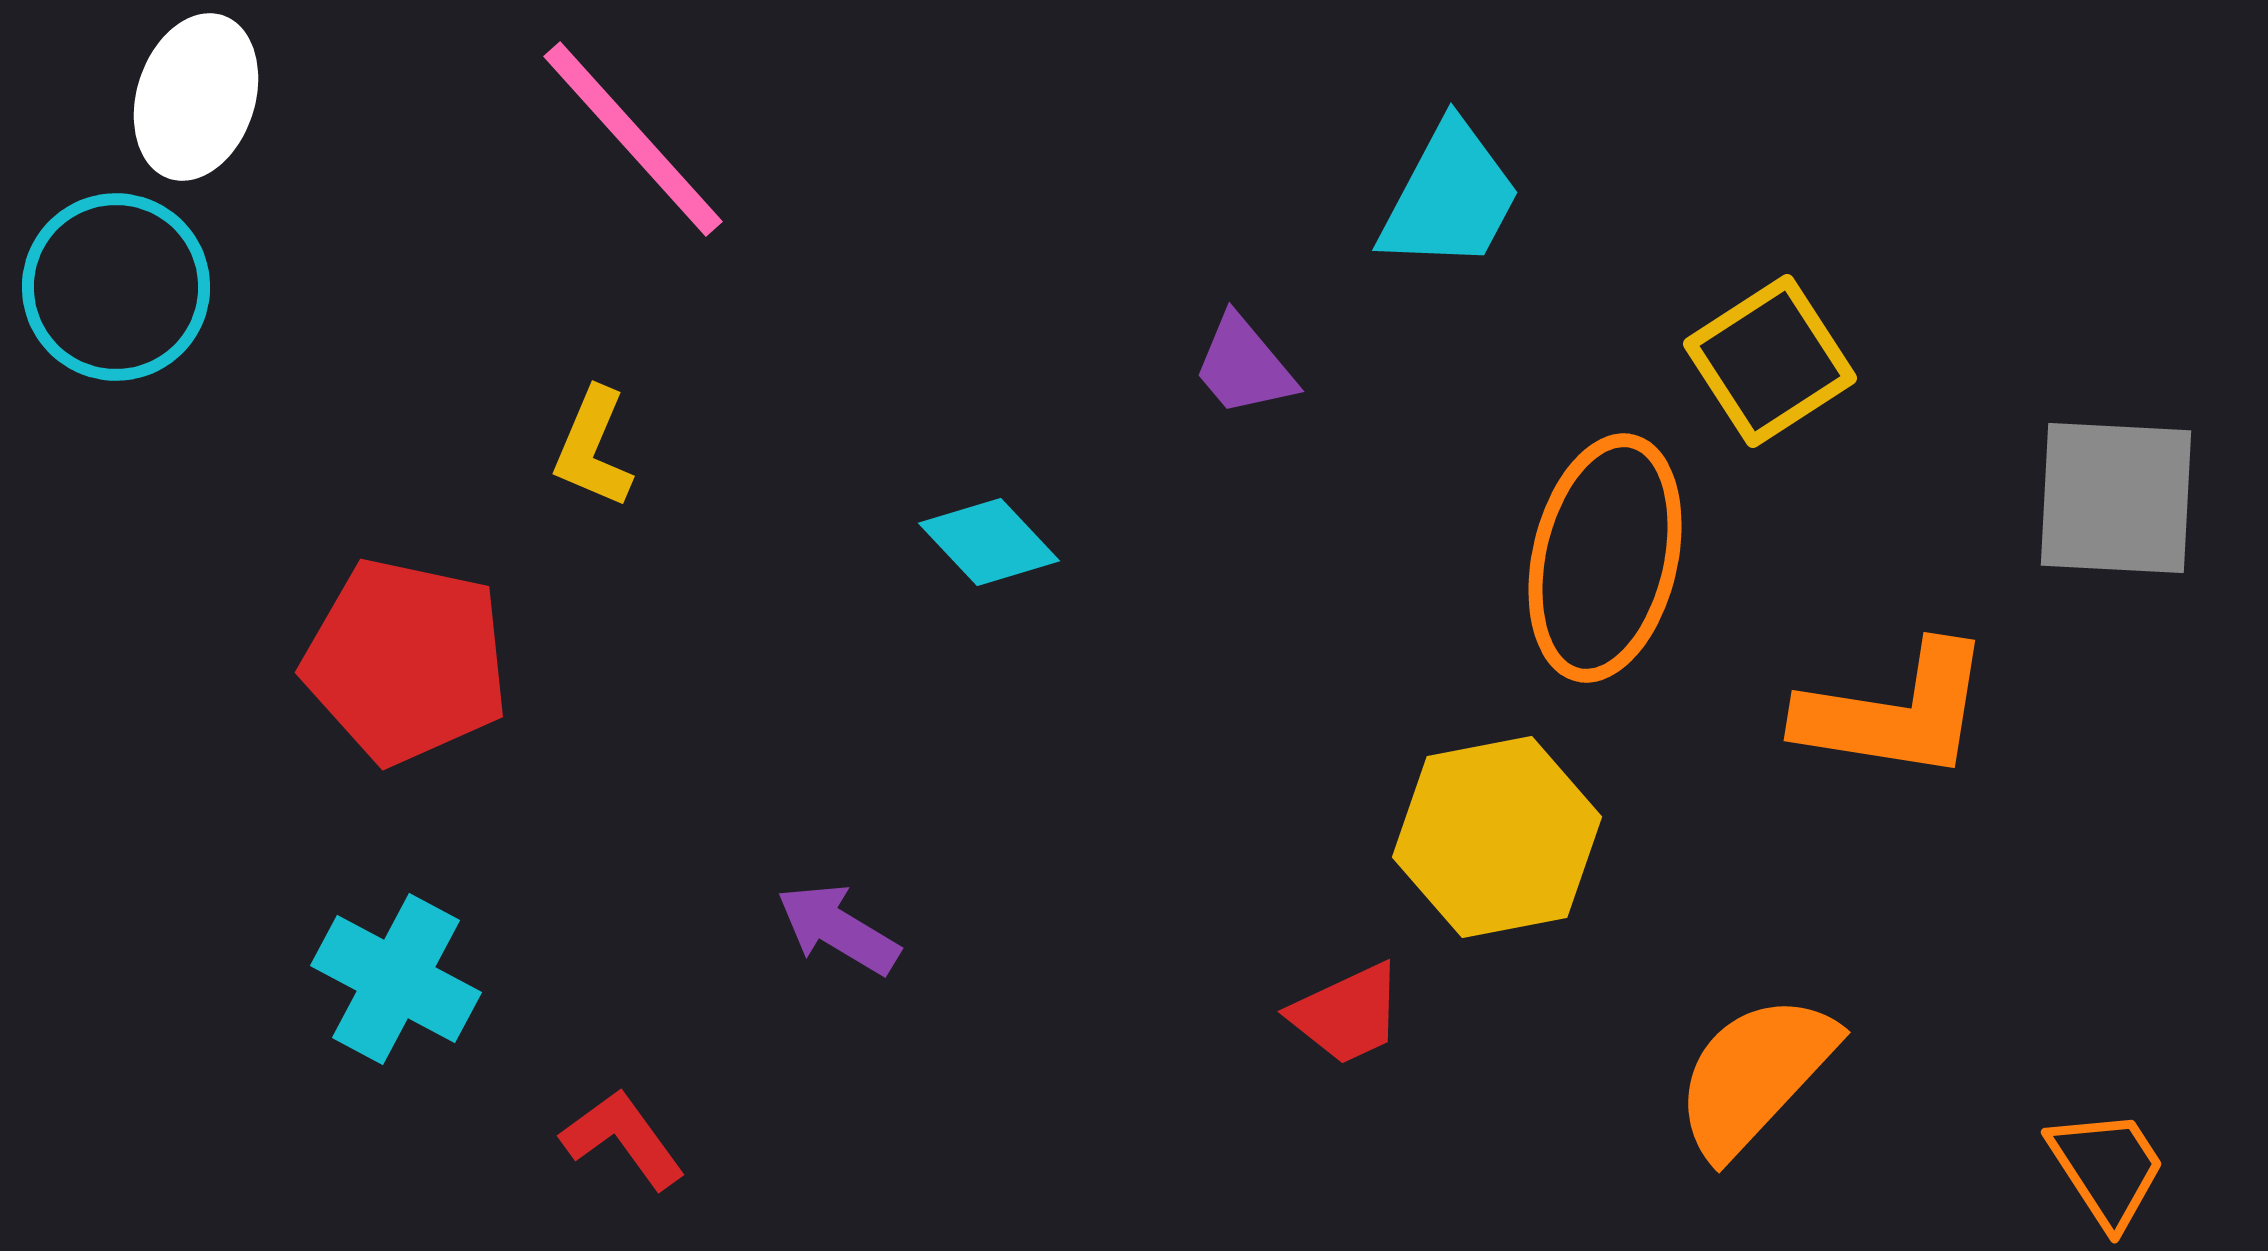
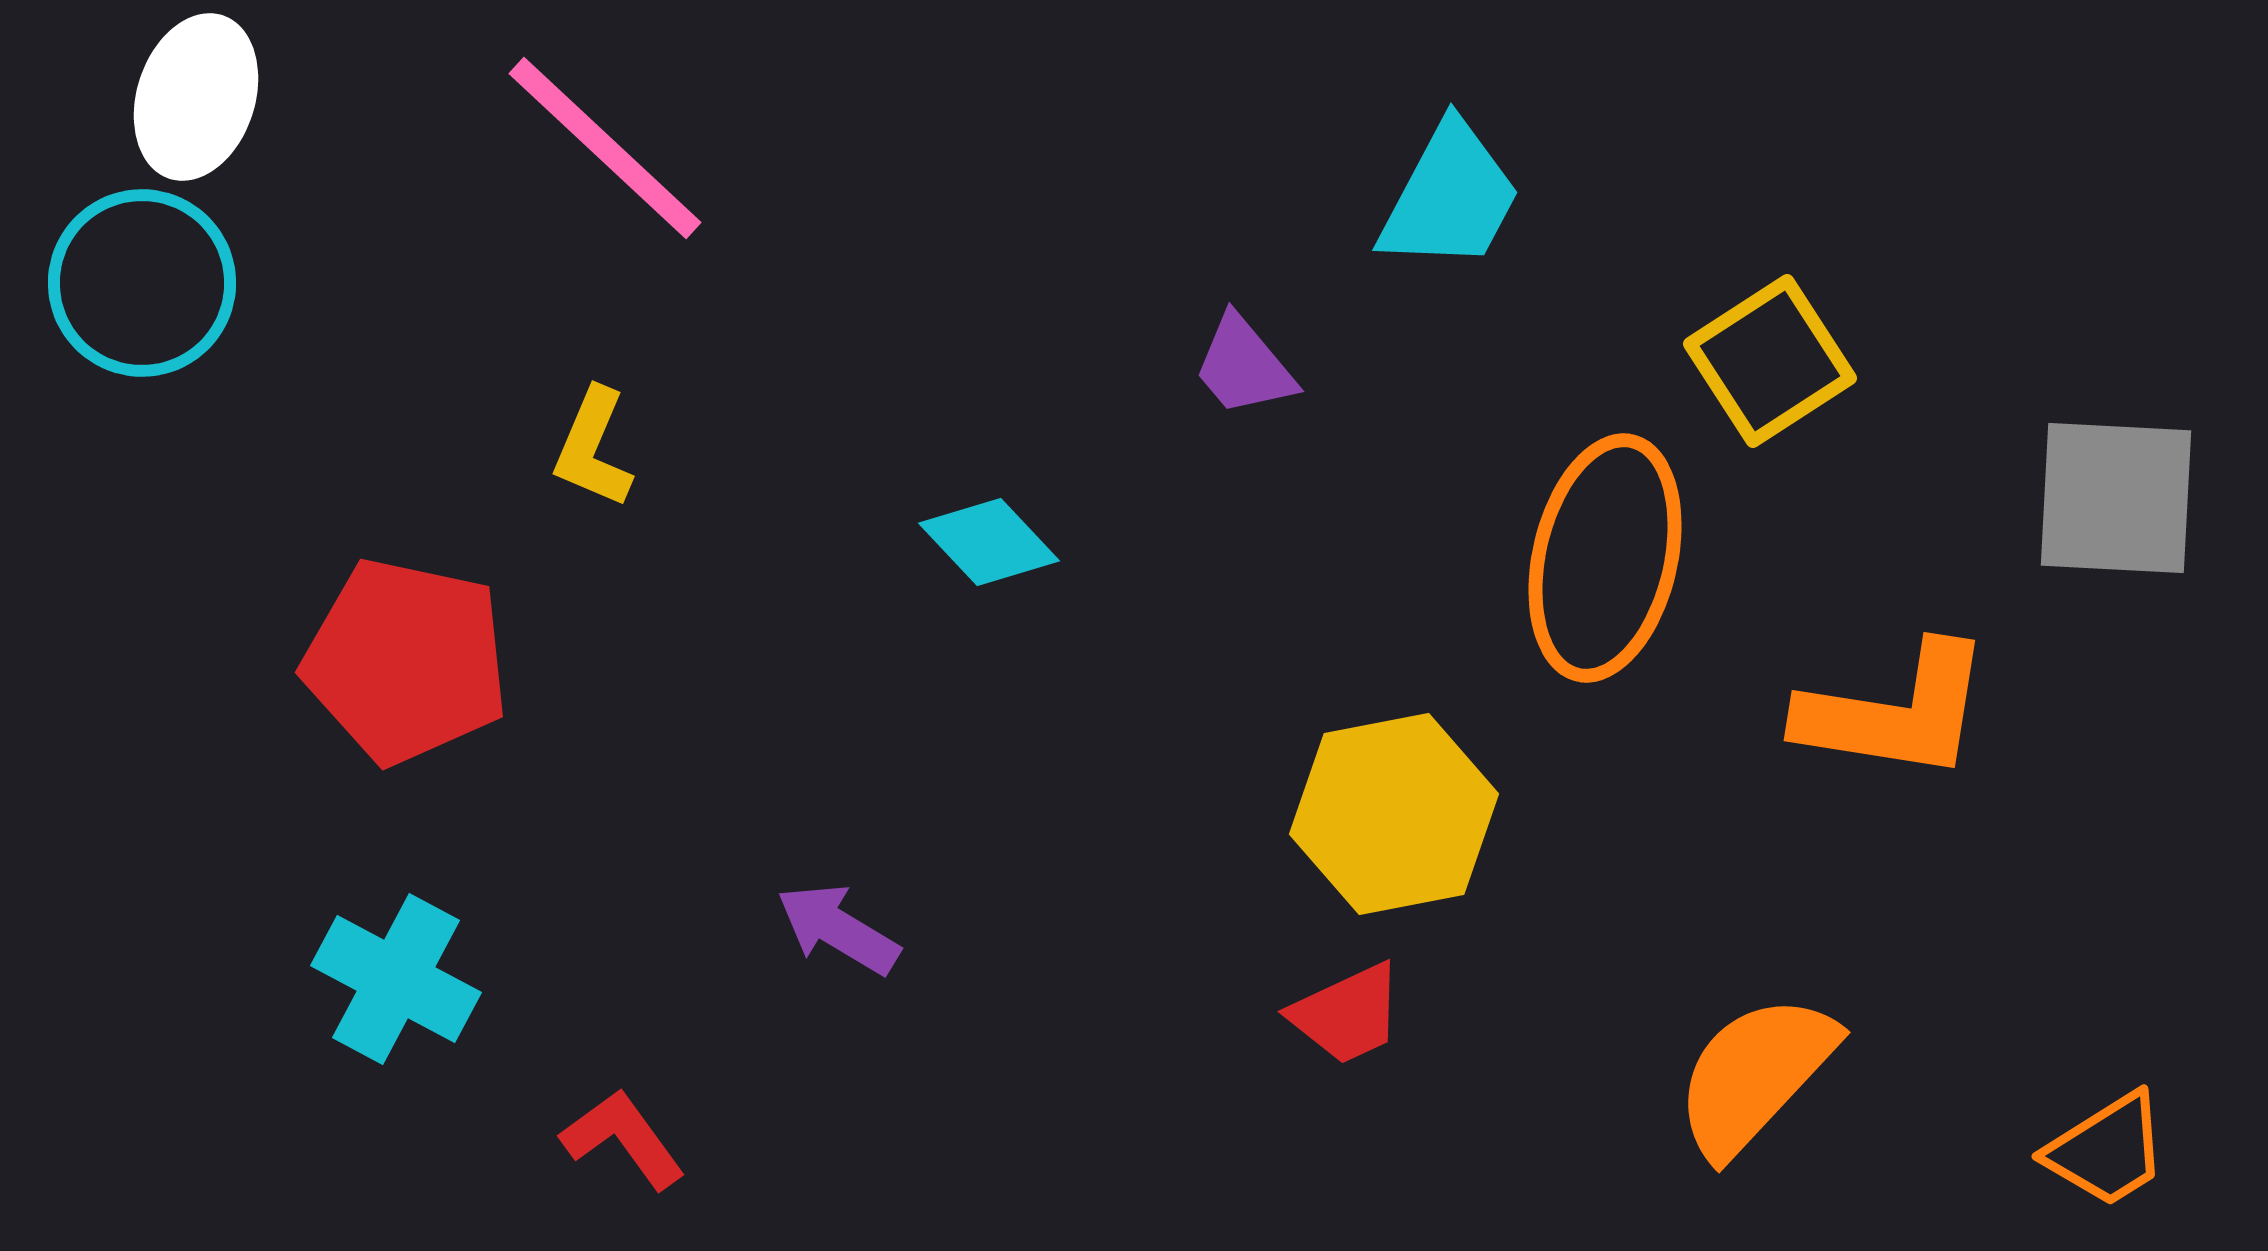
pink line: moved 28 px left, 9 px down; rotated 5 degrees counterclockwise
cyan circle: moved 26 px right, 4 px up
yellow hexagon: moved 103 px left, 23 px up
orange trapezoid: moved 18 px up; rotated 91 degrees clockwise
